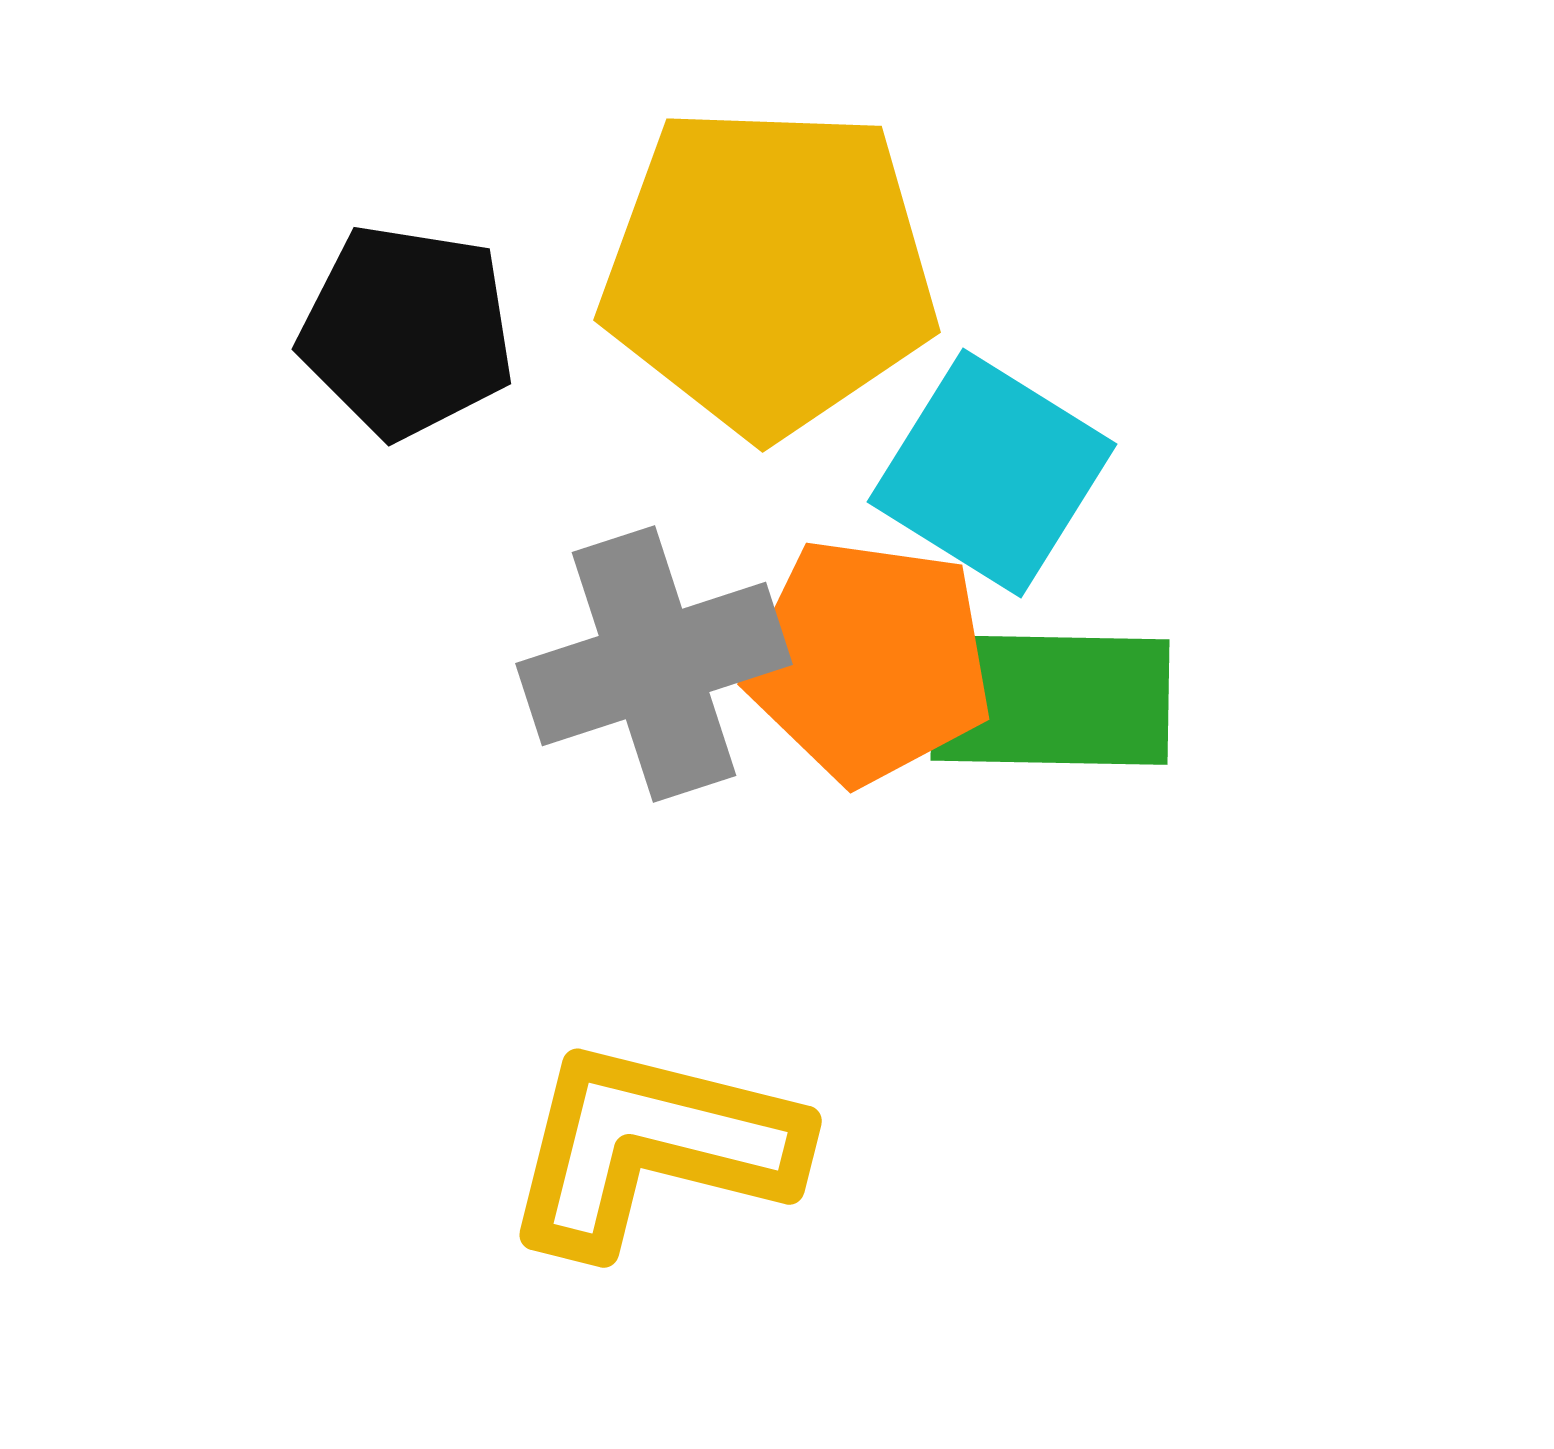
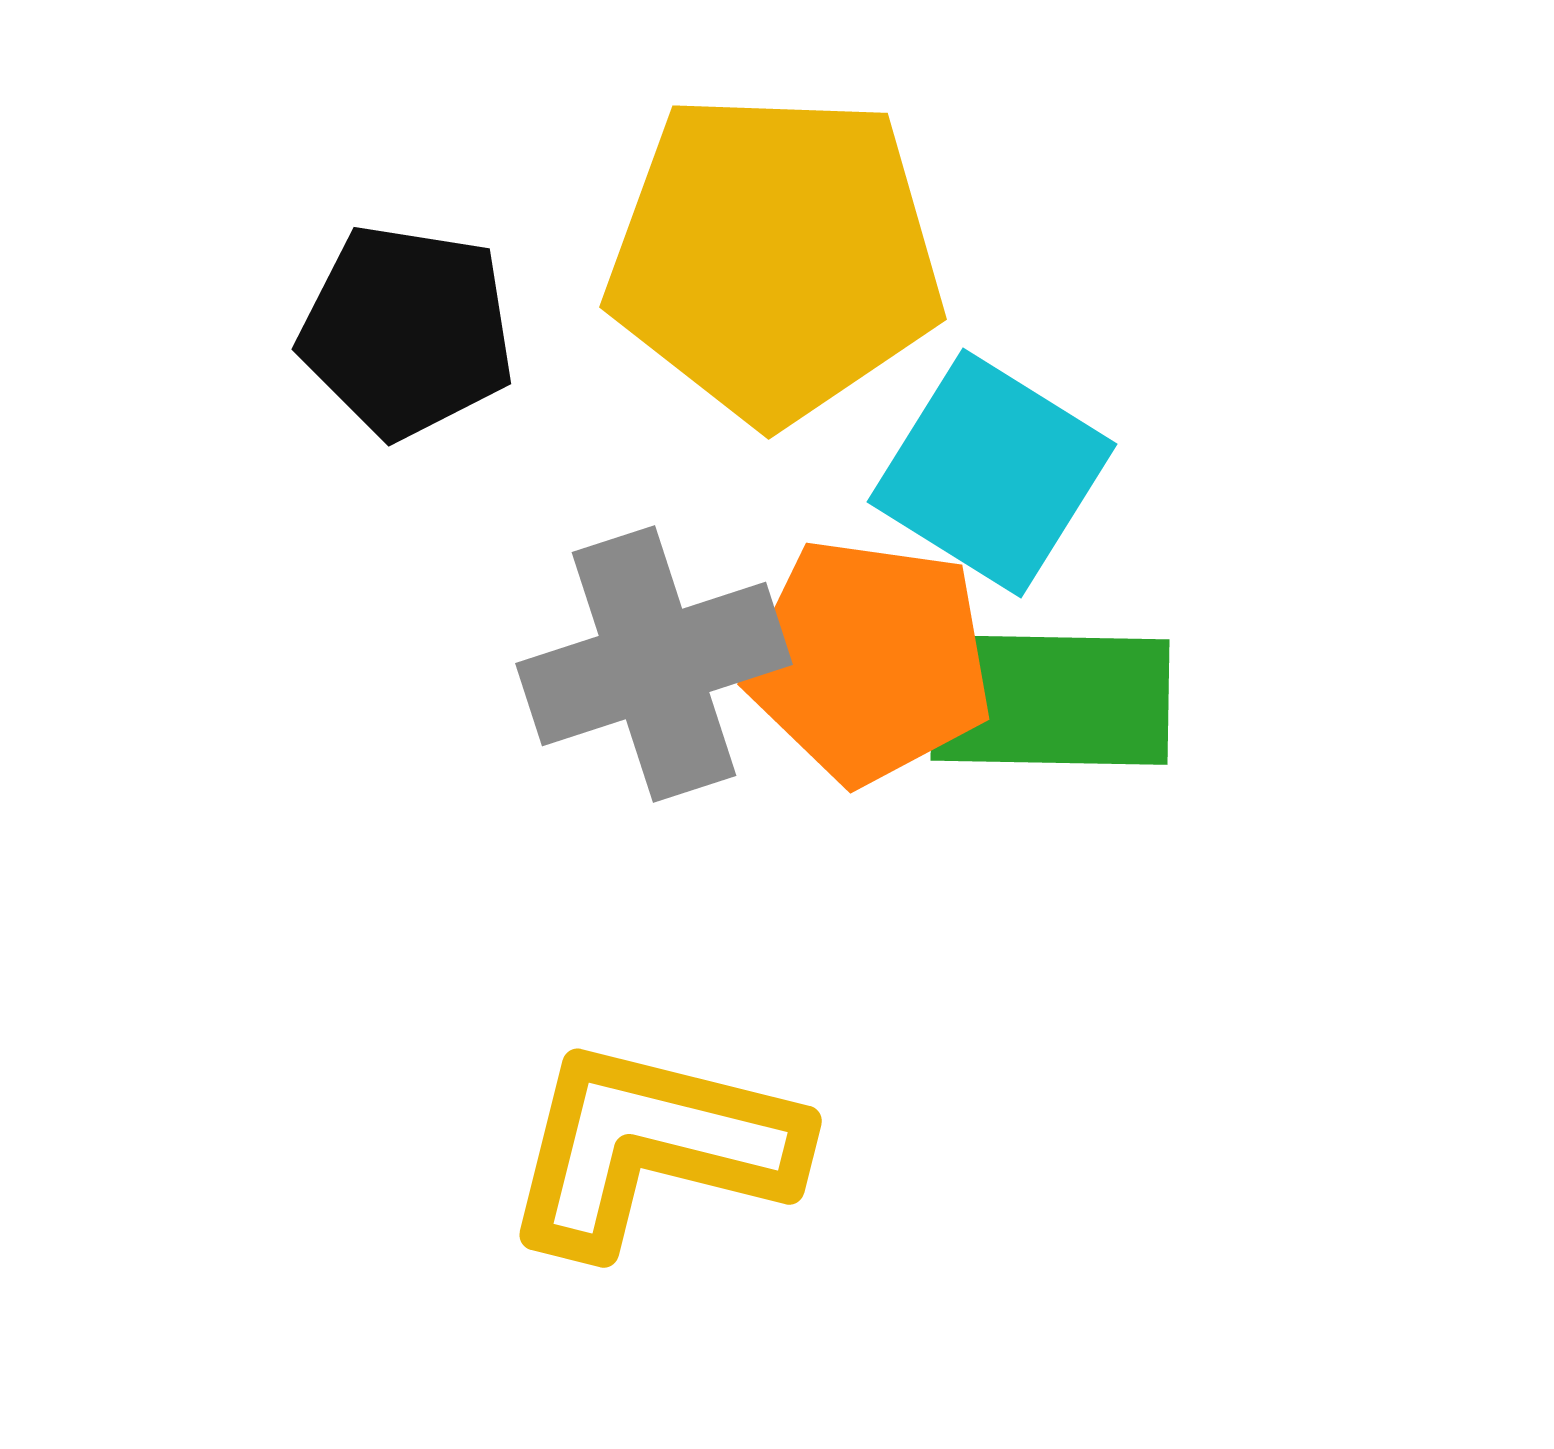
yellow pentagon: moved 6 px right, 13 px up
